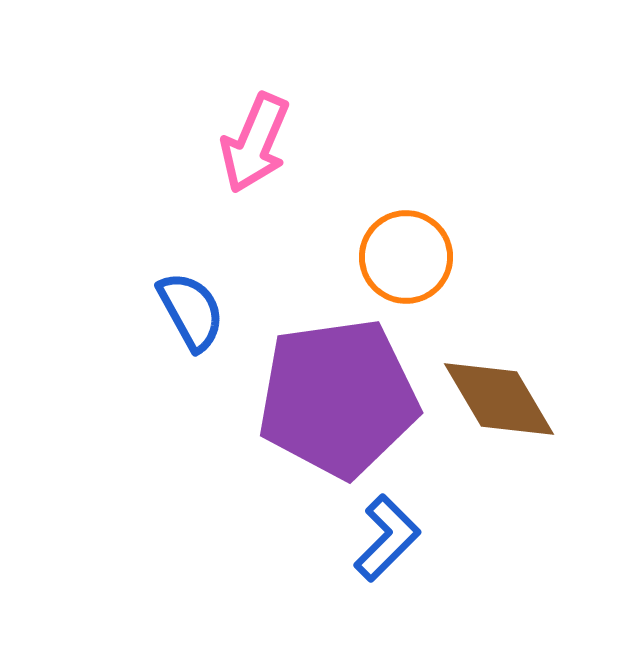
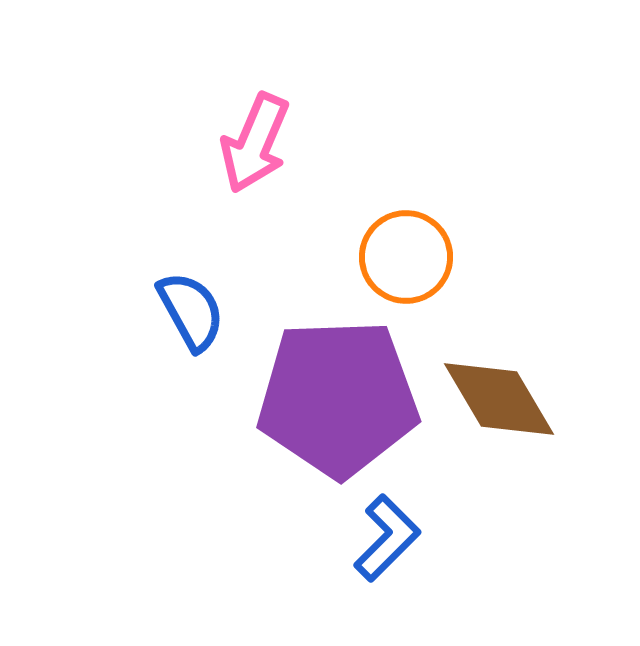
purple pentagon: rotated 6 degrees clockwise
